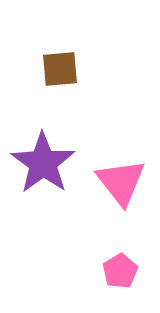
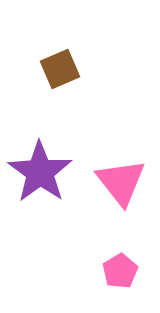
brown square: rotated 18 degrees counterclockwise
purple star: moved 3 px left, 9 px down
